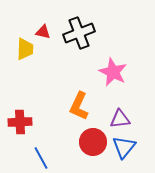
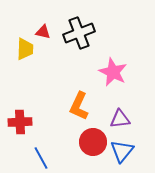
blue triangle: moved 2 px left, 4 px down
